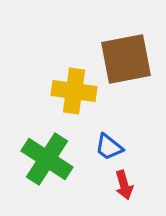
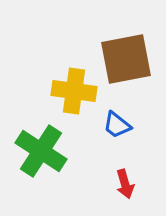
blue trapezoid: moved 8 px right, 22 px up
green cross: moved 6 px left, 8 px up
red arrow: moved 1 px right, 1 px up
